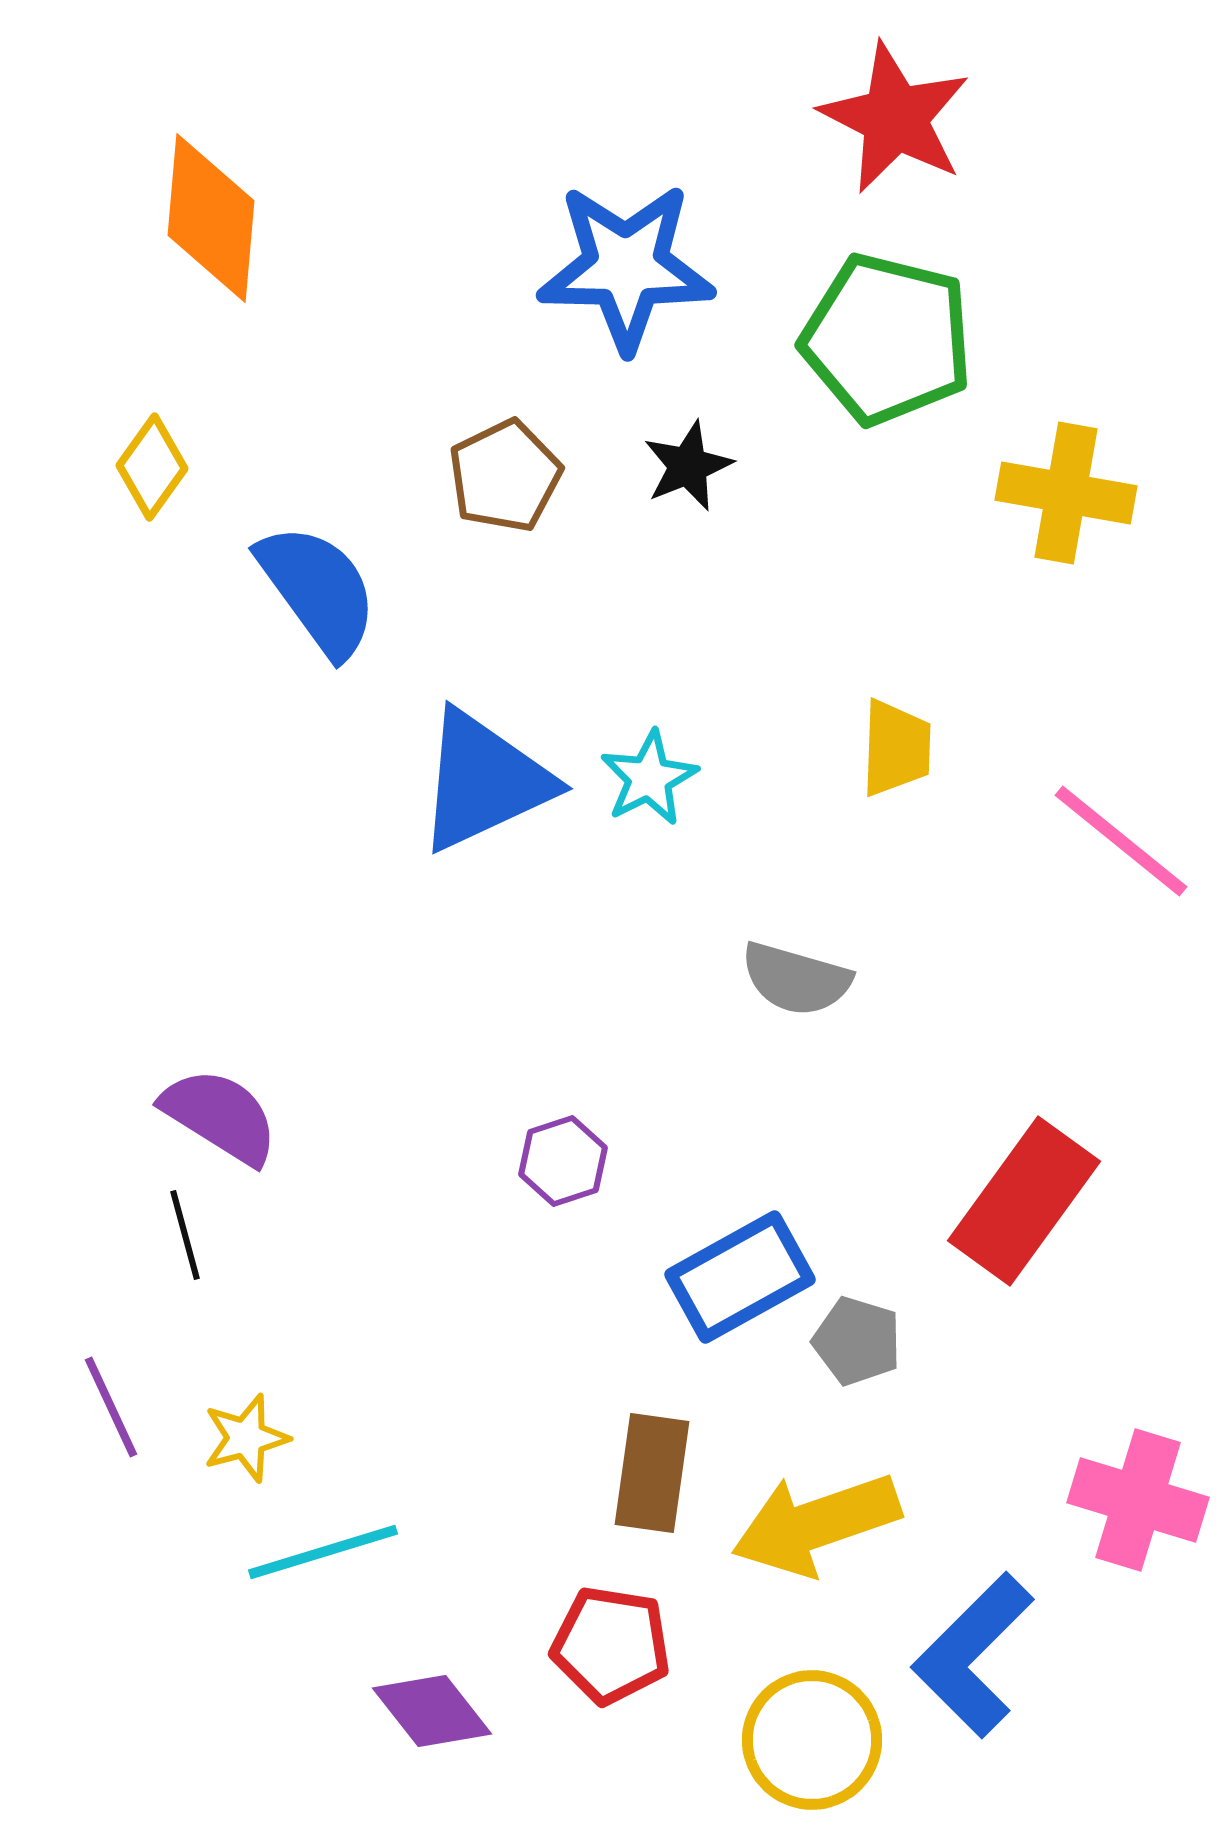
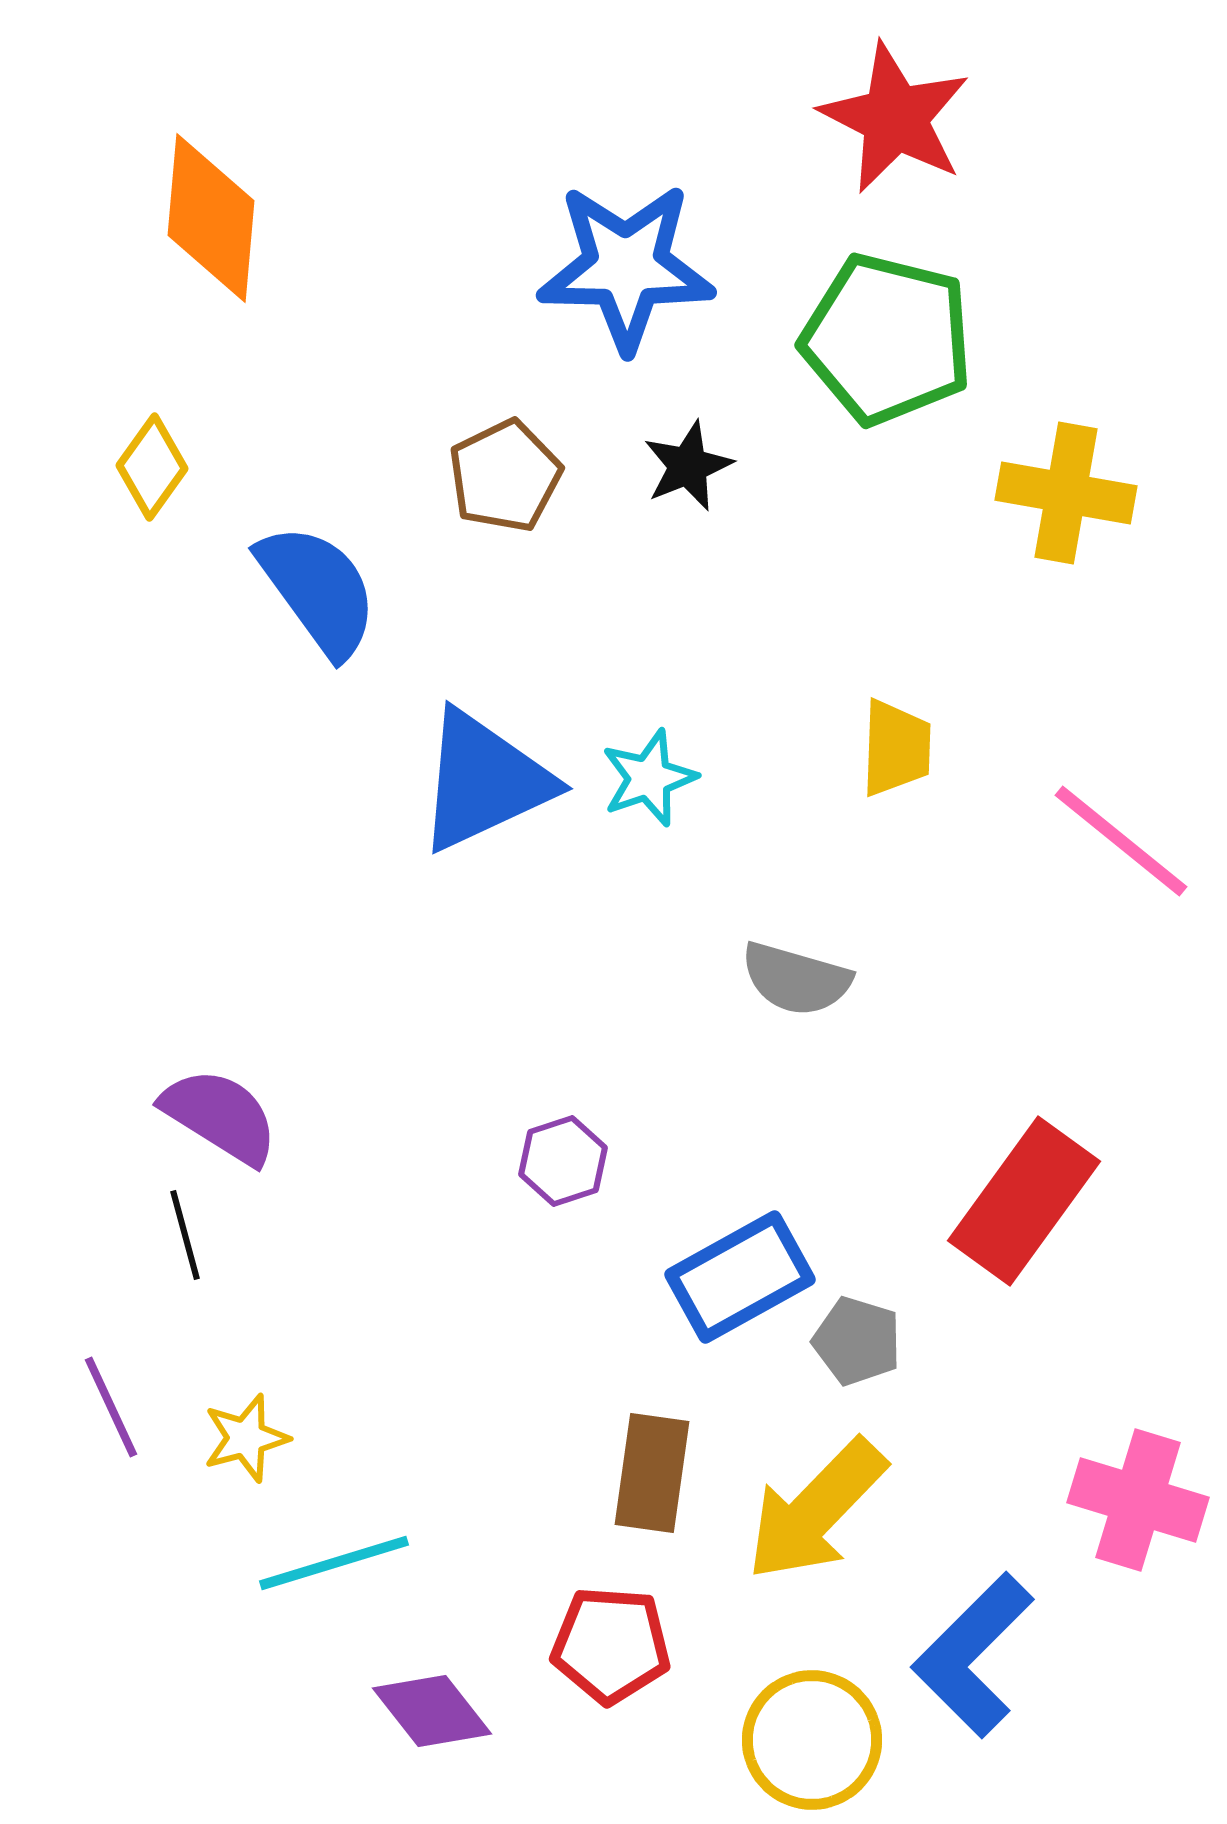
cyan star: rotated 8 degrees clockwise
yellow arrow: moved 14 px up; rotated 27 degrees counterclockwise
cyan line: moved 11 px right, 11 px down
red pentagon: rotated 5 degrees counterclockwise
